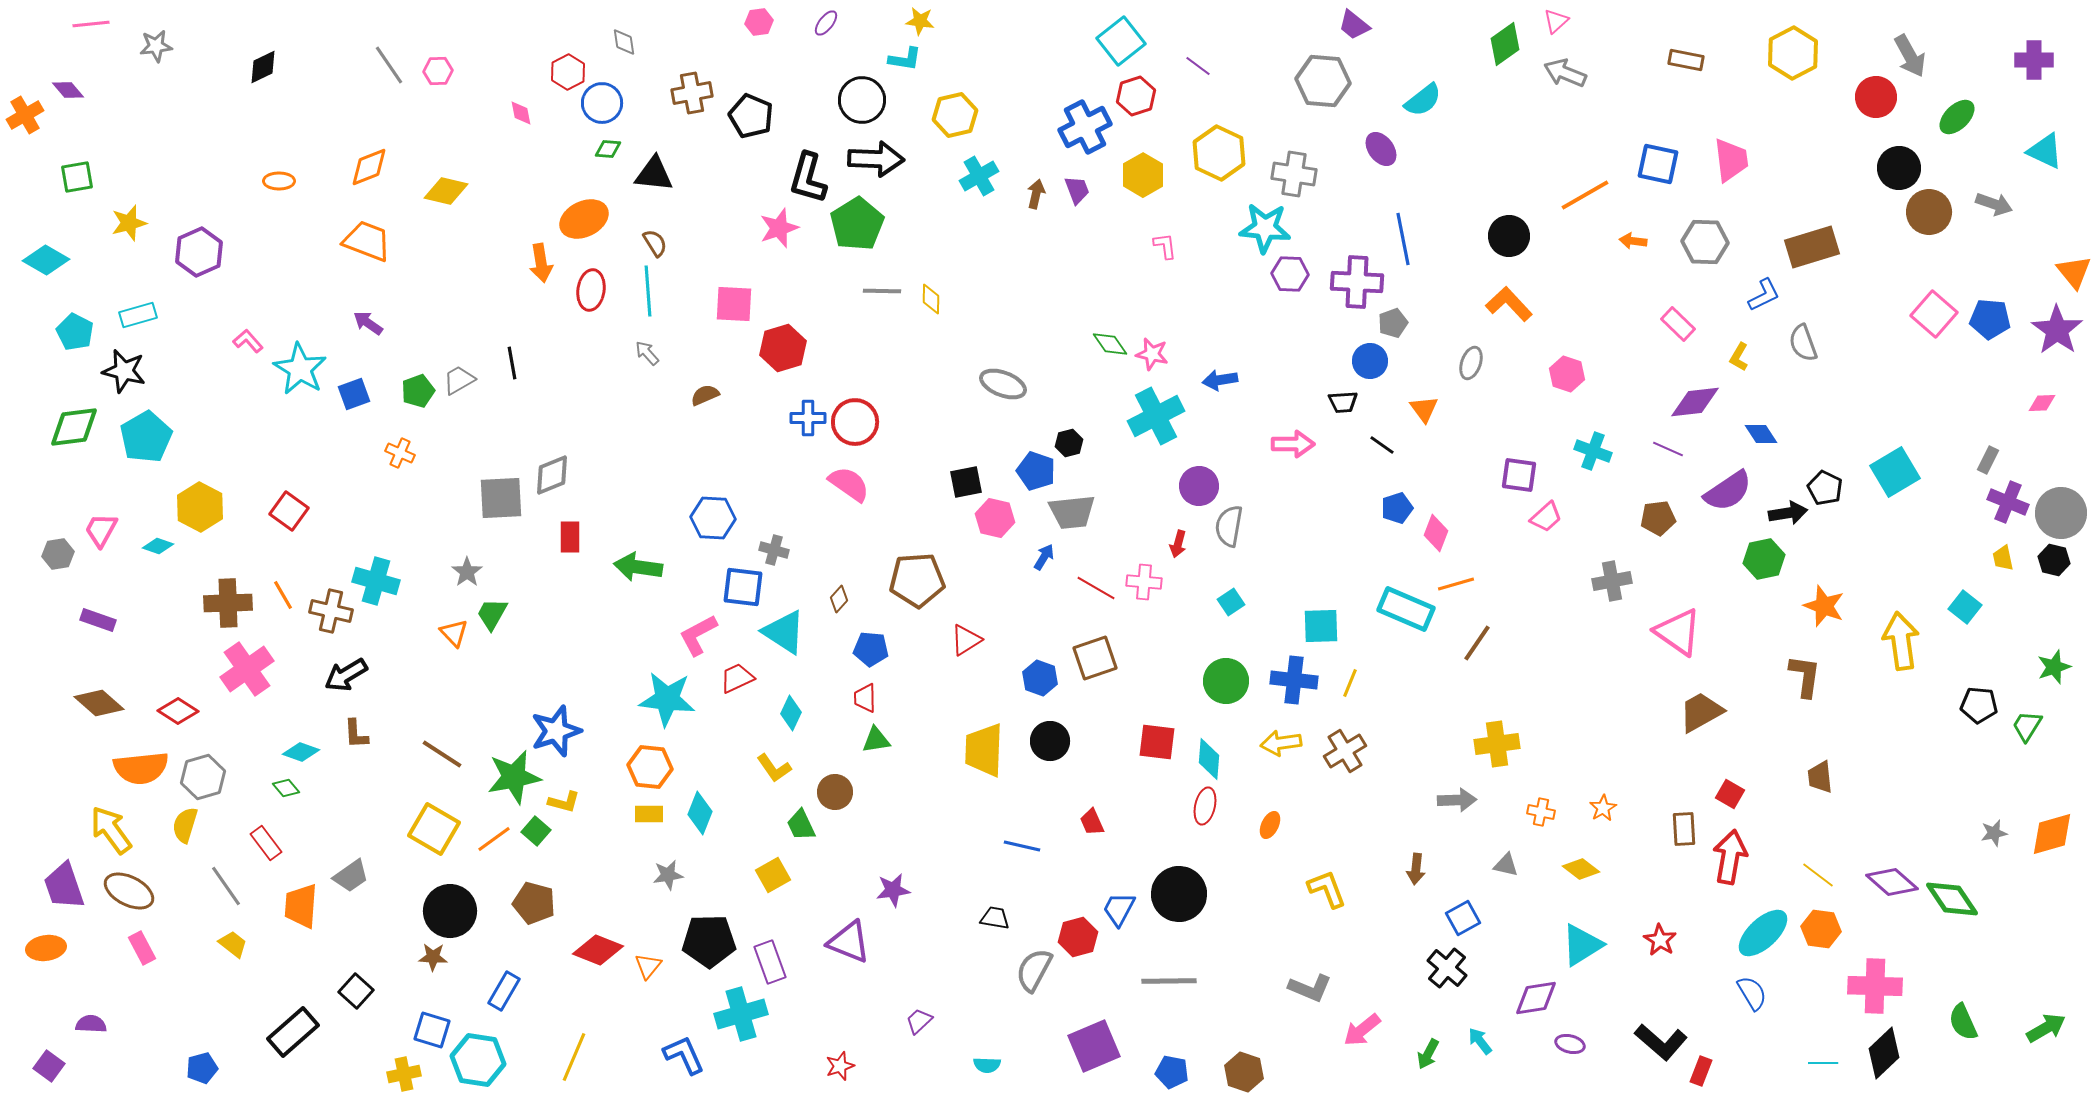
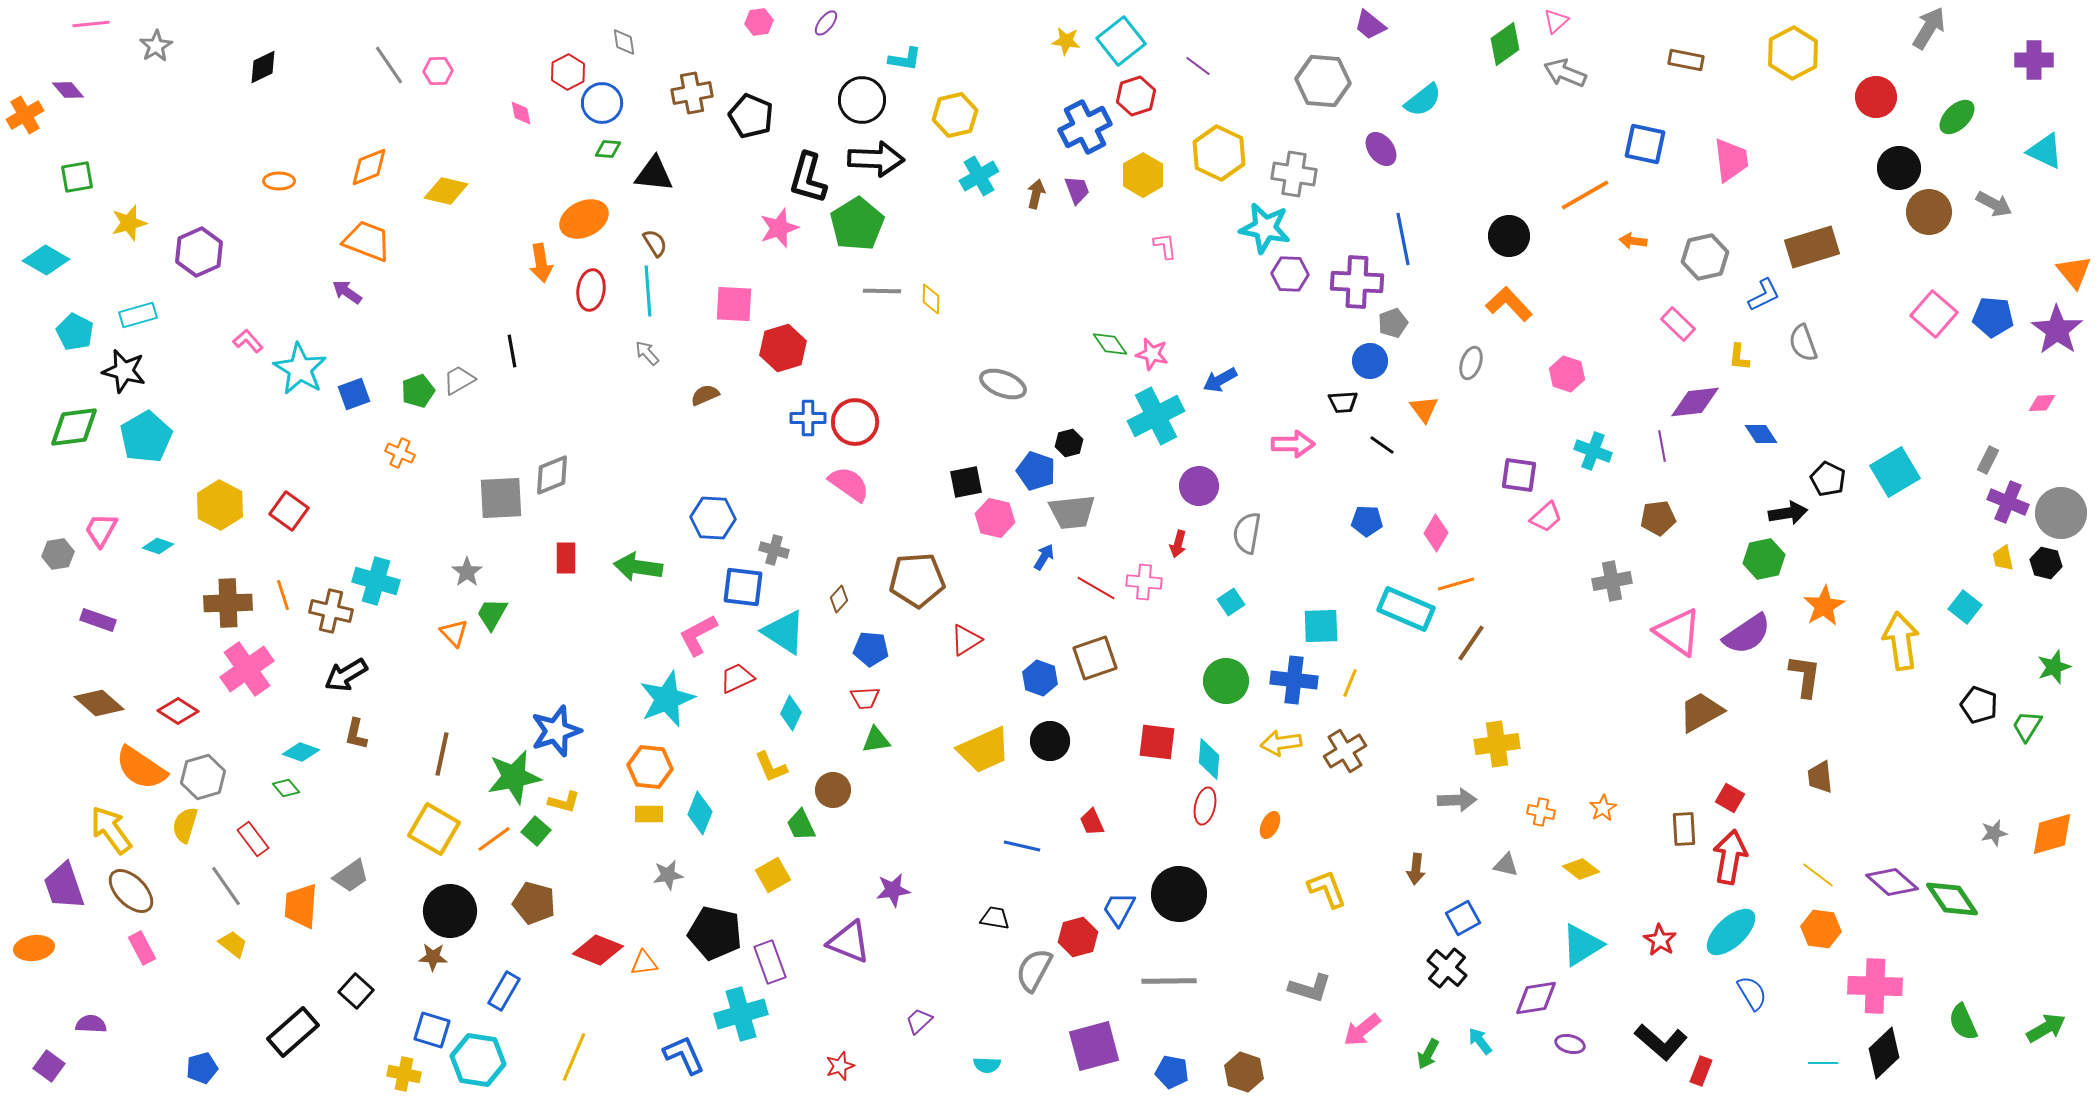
yellow star at (920, 21): moved 146 px right, 20 px down
purple trapezoid at (1354, 25): moved 16 px right
gray star at (156, 46): rotated 24 degrees counterclockwise
gray arrow at (1910, 56): moved 19 px right, 28 px up; rotated 120 degrees counterclockwise
blue square at (1658, 164): moved 13 px left, 20 px up
gray arrow at (1994, 204): rotated 9 degrees clockwise
cyan star at (1265, 228): rotated 6 degrees clockwise
gray hexagon at (1705, 242): moved 15 px down; rotated 15 degrees counterclockwise
blue pentagon at (1990, 319): moved 3 px right, 2 px up
purple arrow at (368, 323): moved 21 px left, 31 px up
yellow L-shape at (1739, 357): rotated 24 degrees counterclockwise
black line at (512, 363): moved 12 px up
blue arrow at (1220, 380): rotated 20 degrees counterclockwise
purple line at (1668, 449): moved 6 px left, 3 px up; rotated 56 degrees clockwise
black pentagon at (1825, 488): moved 3 px right, 9 px up
purple semicircle at (1728, 491): moved 19 px right, 143 px down
yellow hexagon at (200, 507): moved 20 px right, 2 px up
blue pentagon at (1397, 508): moved 30 px left, 13 px down; rotated 20 degrees clockwise
gray semicircle at (1229, 526): moved 18 px right, 7 px down
pink diamond at (1436, 533): rotated 9 degrees clockwise
red rectangle at (570, 537): moved 4 px left, 21 px down
black hexagon at (2054, 560): moved 8 px left, 3 px down
orange line at (283, 595): rotated 12 degrees clockwise
orange star at (1824, 606): rotated 21 degrees clockwise
brown line at (1477, 643): moved 6 px left
red trapezoid at (865, 698): rotated 92 degrees counterclockwise
cyan star at (667, 699): rotated 28 degrees counterclockwise
black pentagon at (1979, 705): rotated 15 degrees clockwise
brown L-shape at (356, 734): rotated 16 degrees clockwise
yellow trapezoid at (984, 750): rotated 116 degrees counterclockwise
brown line at (442, 754): rotated 69 degrees clockwise
orange semicircle at (141, 768): rotated 40 degrees clockwise
yellow L-shape at (774, 768): moved 3 px left, 1 px up; rotated 12 degrees clockwise
brown circle at (835, 792): moved 2 px left, 2 px up
red square at (1730, 794): moved 4 px down
red rectangle at (266, 843): moved 13 px left, 4 px up
brown ellipse at (129, 891): moved 2 px right; rotated 18 degrees clockwise
cyan ellipse at (1763, 933): moved 32 px left, 1 px up
black pentagon at (709, 941): moved 6 px right, 8 px up; rotated 14 degrees clockwise
orange ellipse at (46, 948): moved 12 px left
orange triangle at (648, 966): moved 4 px left, 3 px up; rotated 44 degrees clockwise
gray L-shape at (1310, 988): rotated 6 degrees counterclockwise
purple square at (1094, 1046): rotated 8 degrees clockwise
yellow cross at (404, 1074): rotated 24 degrees clockwise
